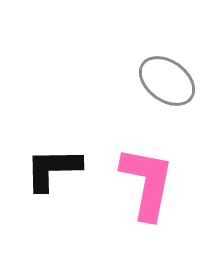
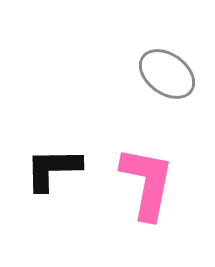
gray ellipse: moved 7 px up
